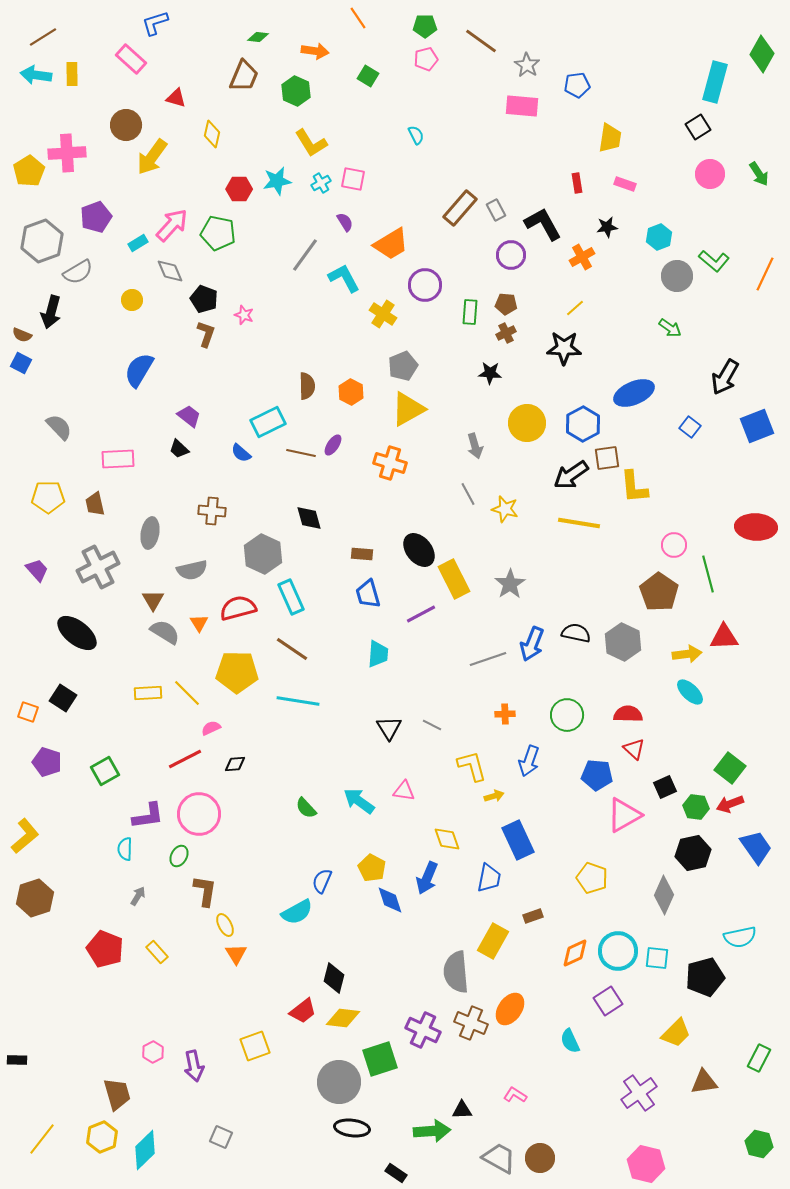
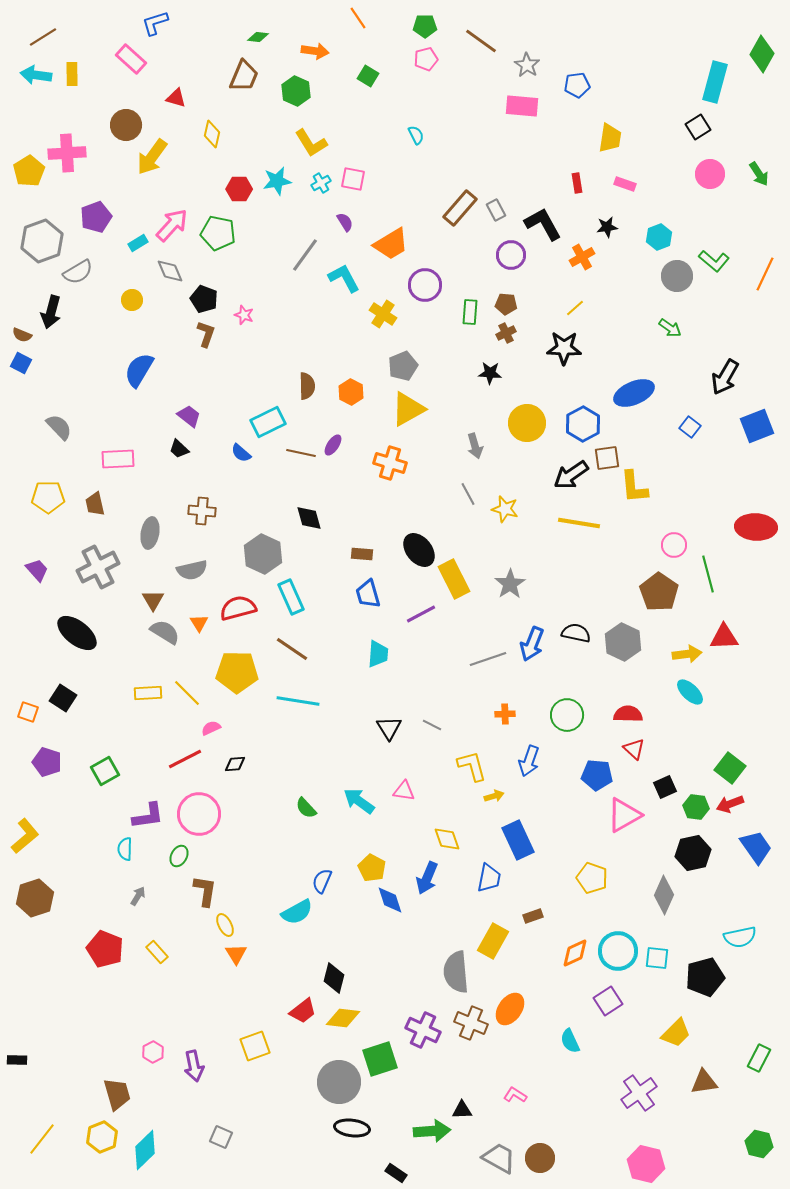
brown cross at (212, 511): moved 10 px left
